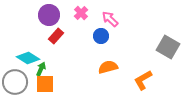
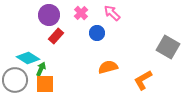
pink arrow: moved 2 px right, 6 px up
blue circle: moved 4 px left, 3 px up
gray circle: moved 2 px up
